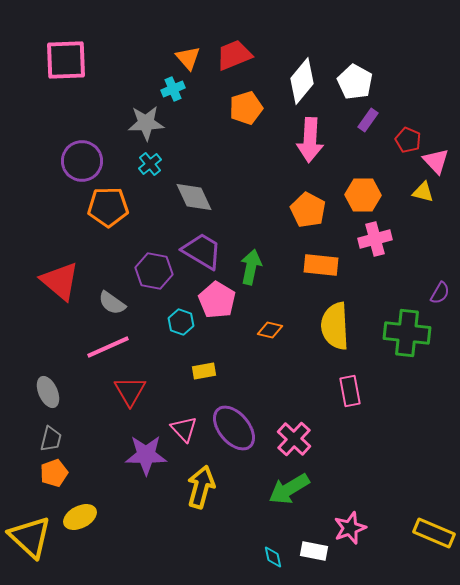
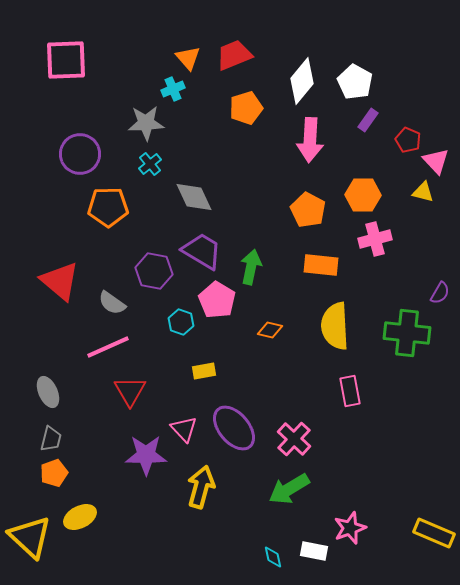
purple circle at (82, 161): moved 2 px left, 7 px up
